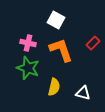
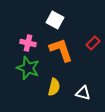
white square: moved 1 px left
